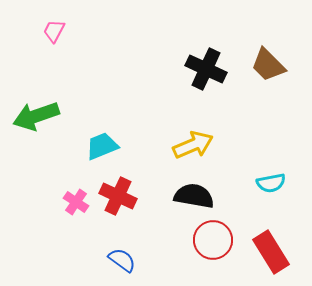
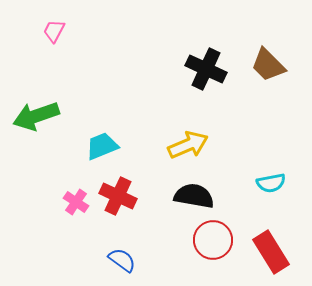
yellow arrow: moved 5 px left
